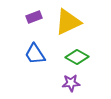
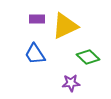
purple rectangle: moved 3 px right, 2 px down; rotated 21 degrees clockwise
yellow triangle: moved 3 px left, 4 px down
green diamond: moved 11 px right; rotated 15 degrees clockwise
